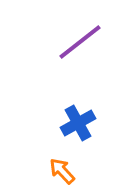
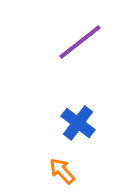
blue cross: rotated 24 degrees counterclockwise
